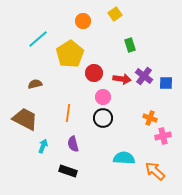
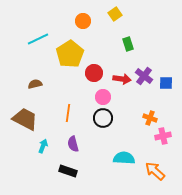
cyan line: rotated 15 degrees clockwise
green rectangle: moved 2 px left, 1 px up
